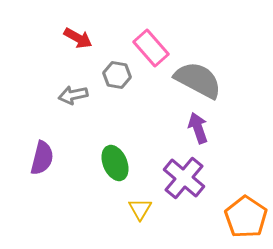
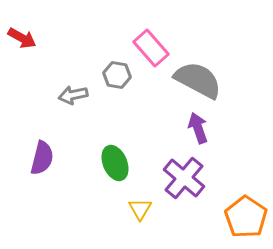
red arrow: moved 56 px left
